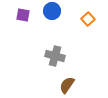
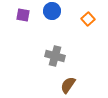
brown semicircle: moved 1 px right
